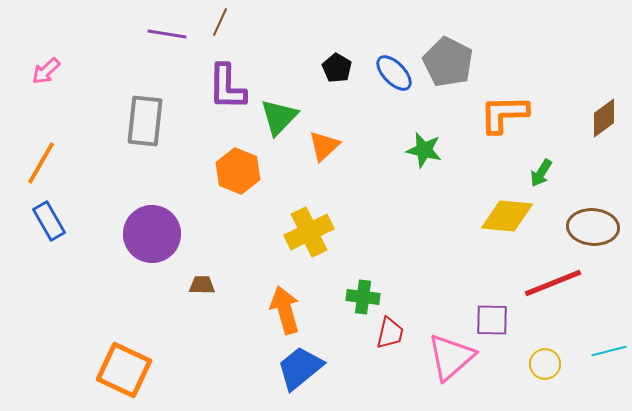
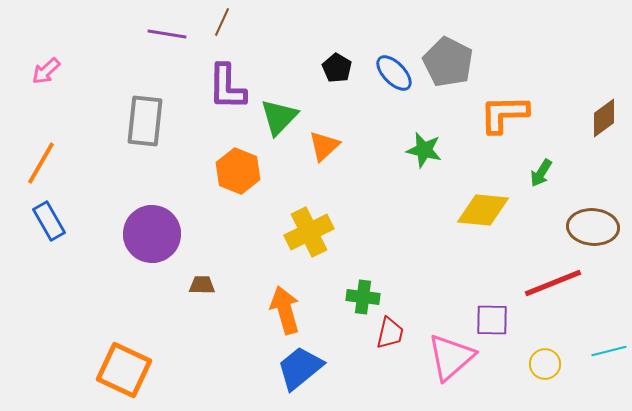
brown line: moved 2 px right
yellow diamond: moved 24 px left, 6 px up
